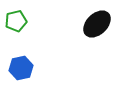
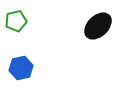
black ellipse: moved 1 px right, 2 px down
